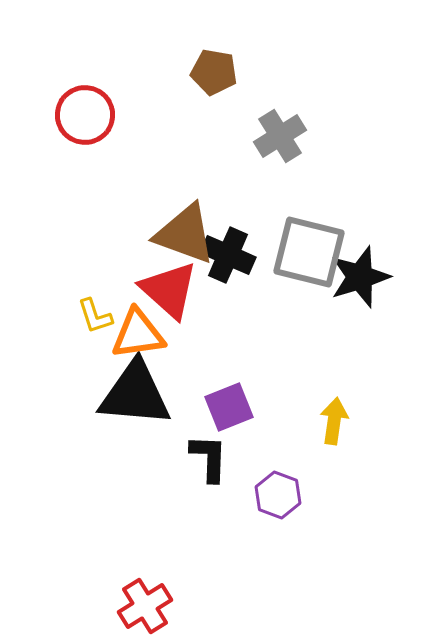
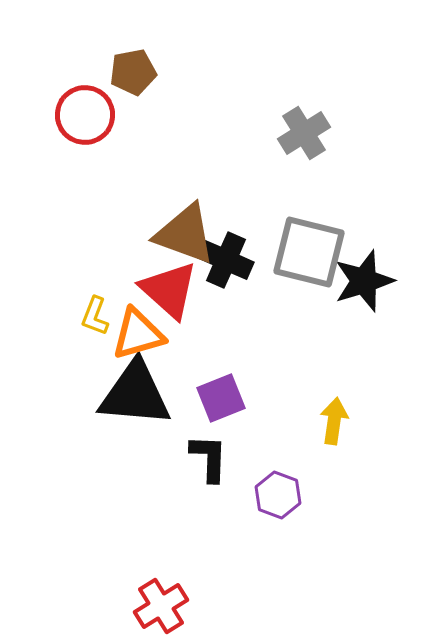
brown pentagon: moved 81 px left; rotated 21 degrees counterclockwise
gray cross: moved 24 px right, 3 px up
black cross: moved 2 px left, 5 px down
black star: moved 4 px right, 4 px down
yellow L-shape: rotated 39 degrees clockwise
orange triangle: rotated 8 degrees counterclockwise
purple square: moved 8 px left, 9 px up
red cross: moved 16 px right
